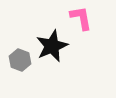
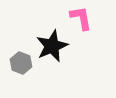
gray hexagon: moved 1 px right, 3 px down
